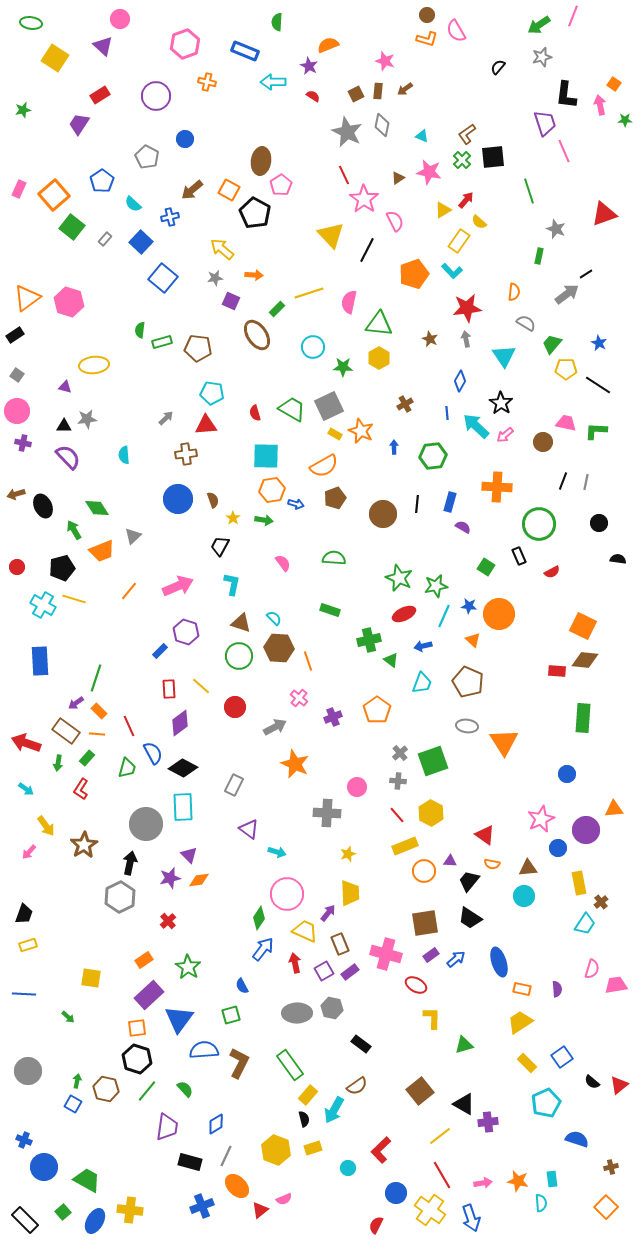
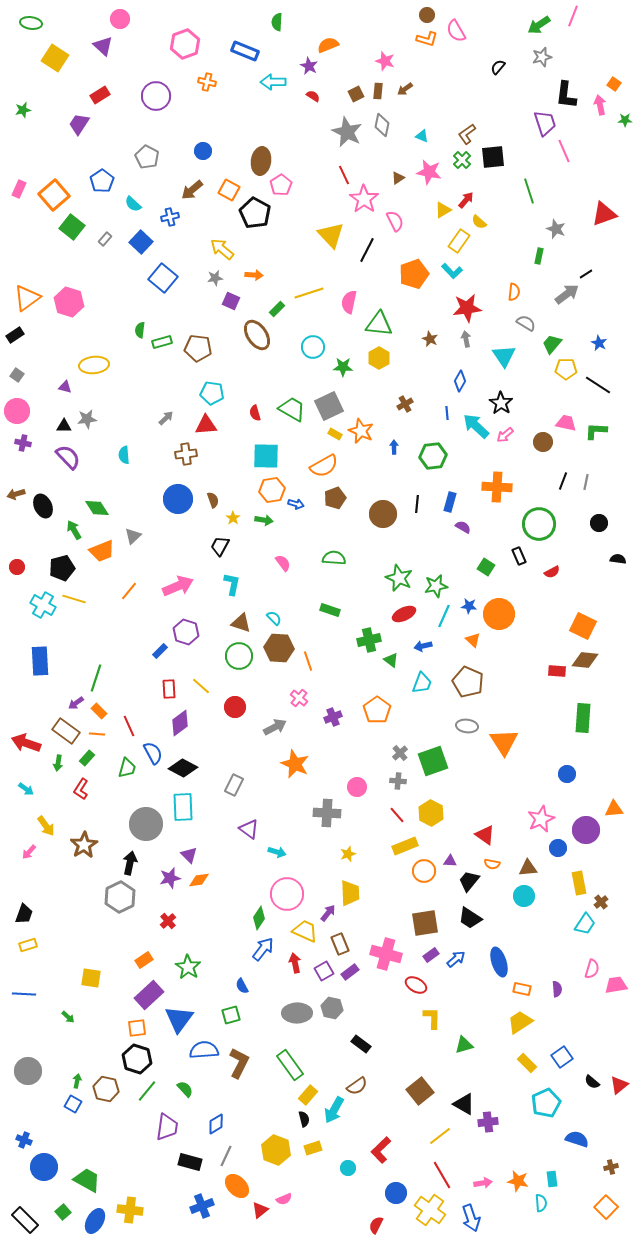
blue circle at (185, 139): moved 18 px right, 12 px down
